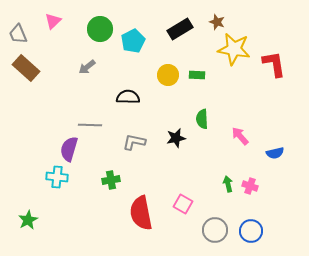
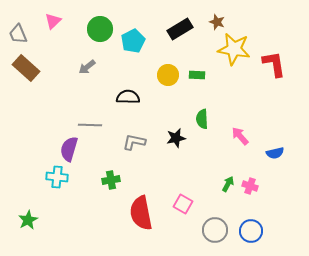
green arrow: rotated 42 degrees clockwise
